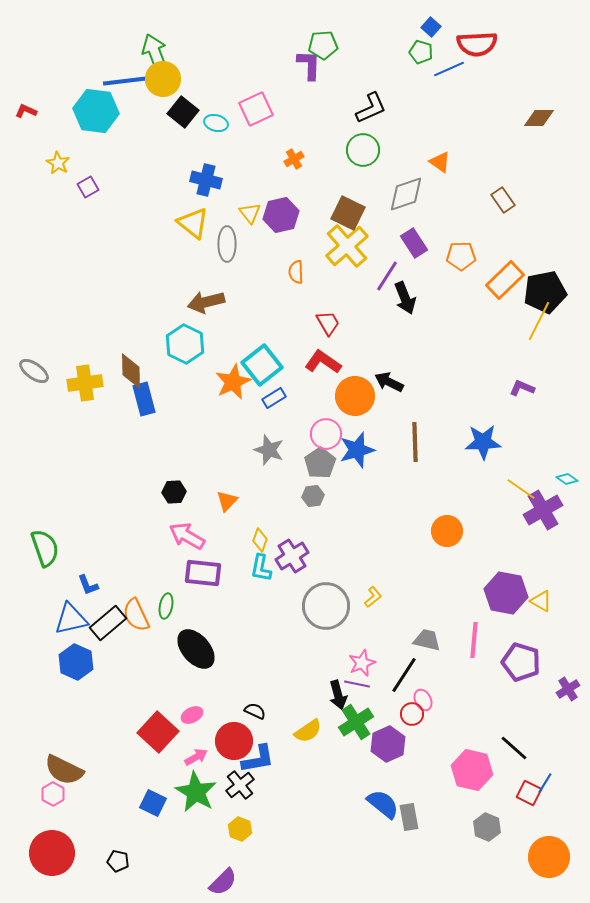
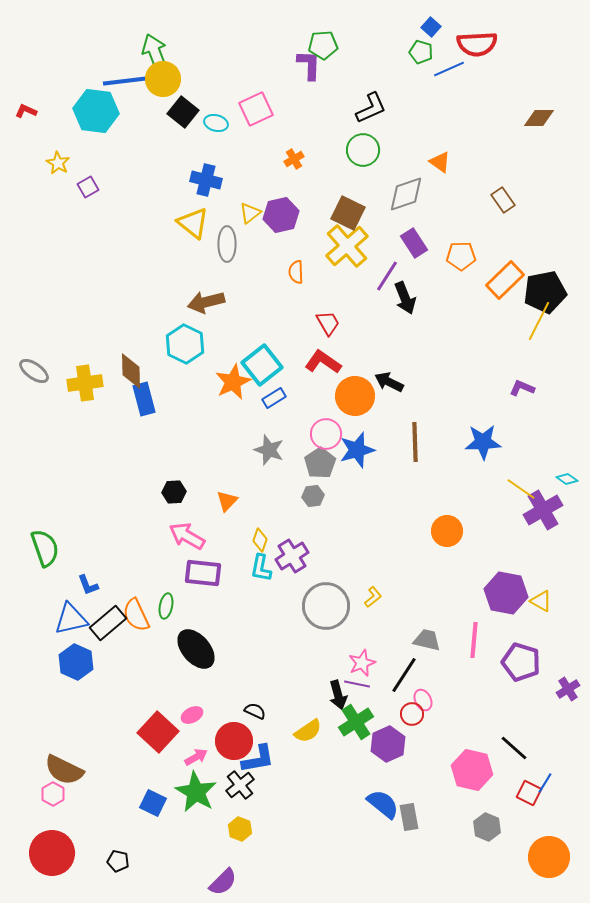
yellow triangle at (250, 213): rotated 30 degrees clockwise
